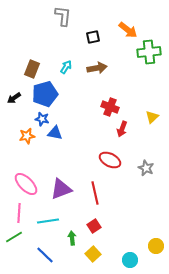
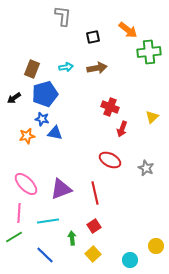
cyan arrow: rotated 48 degrees clockwise
